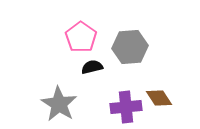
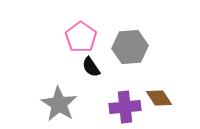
black semicircle: moved 1 px left; rotated 110 degrees counterclockwise
purple cross: moved 1 px left
